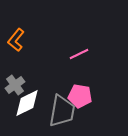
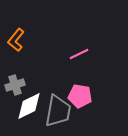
gray cross: rotated 18 degrees clockwise
white diamond: moved 2 px right, 3 px down
gray trapezoid: moved 4 px left
